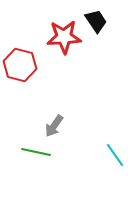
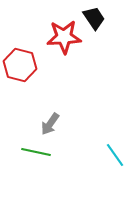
black trapezoid: moved 2 px left, 3 px up
gray arrow: moved 4 px left, 2 px up
